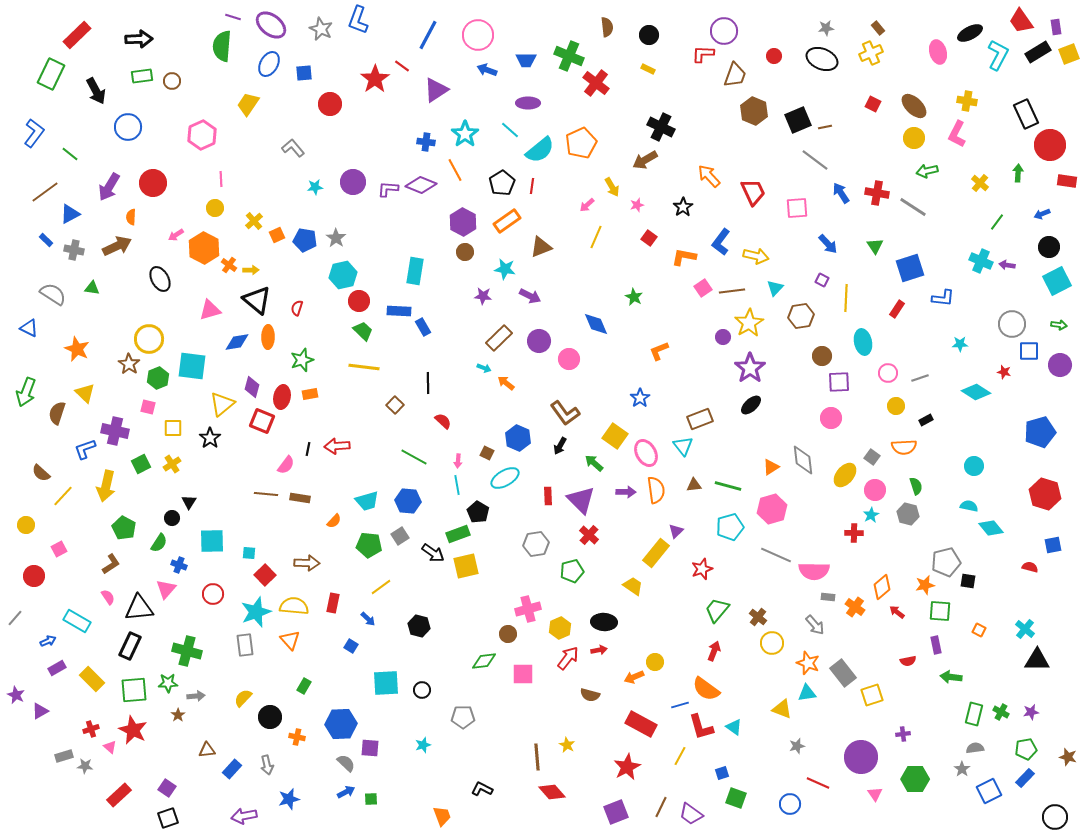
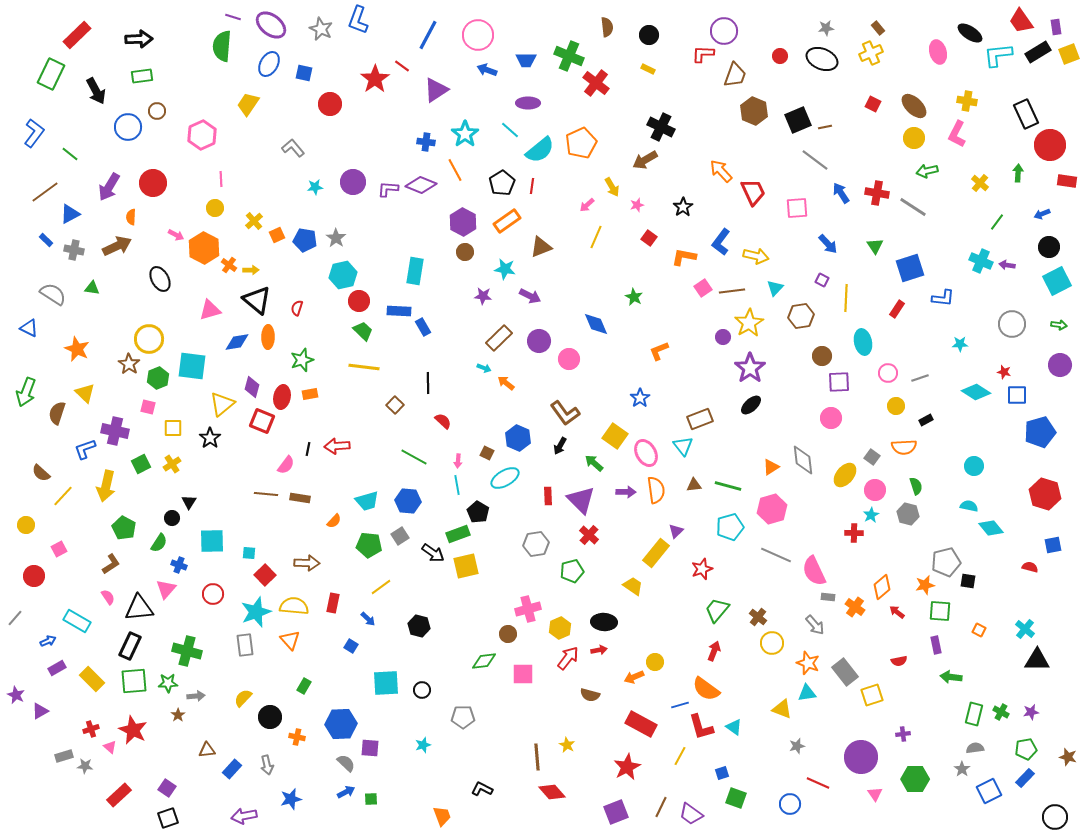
black ellipse at (970, 33): rotated 60 degrees clockwise
cyan L-shape at (998, 55): rotated 124 degrees counterclockwise
red circle at (774, 56): moved 6 px right
blue square at (304, 73): rotated 18 degrees clockwise
brown circle at (172, 81): moved 15 px left, 30 px down
orange arrow at (709, 176): moved 12 px right, 5 px up
pink arrow at (176, 235): rotated 119 degrees counterclockwise
blue square at (1029, 351): moved 12 px left, 44 px down
pink semicircle at (814, 571): rotated 64 degrees clockwise
red semicircle at (908, 661): moved 9 px left
gray rectangle at (843, 673): moved 2 px right, 1 px up
green square at (134, 690): moved 9 px up
blue star at (289, 799): moved 2 px right
